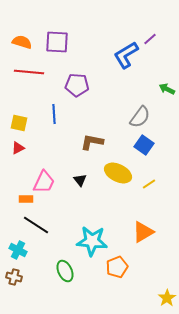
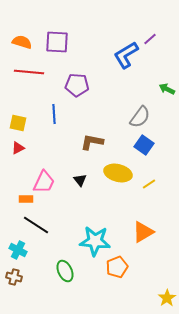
yellow square: moved 1 px left
yellow ellipse: rotated 12 degrees counterclockwise
cyan star: moved 3 px right
